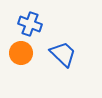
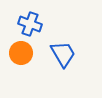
blue trapezoid: rotated 16 degrees clockwise
